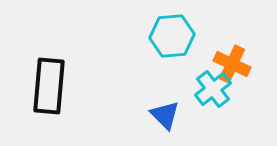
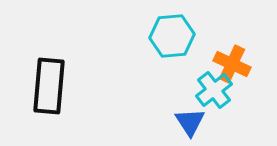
cyan cross: moved 1 px right, 1 px down
blue triangle: moved 25 px right, 7 px down; rotated 12 degrees clockwise
